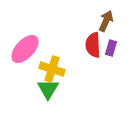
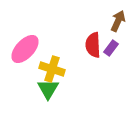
brown arrow: moved 12 px right
purple rectangle: rotated 21 degrees clockwise
